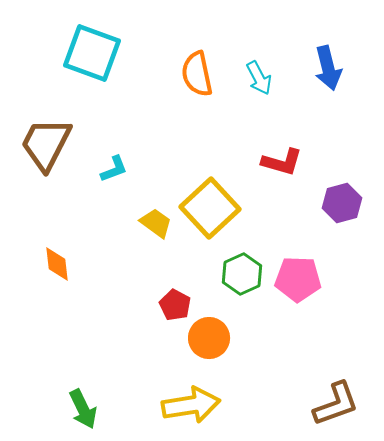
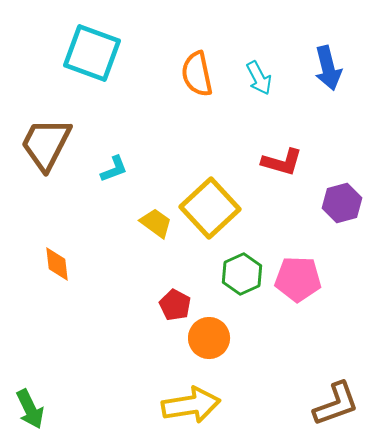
green arrow: moved 53 px left
